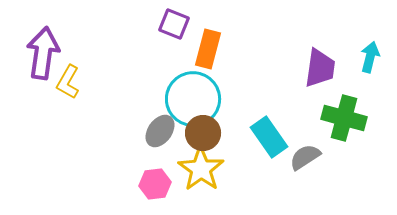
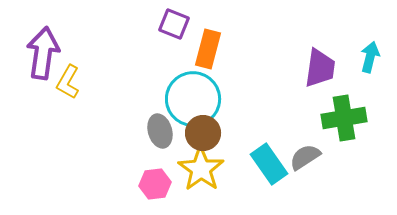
green cross: rotated 24 degrees counterclockwise
gray ellipse: rotated 52 degrees counterclockwise
cyan rectangle: moved 27 px down
